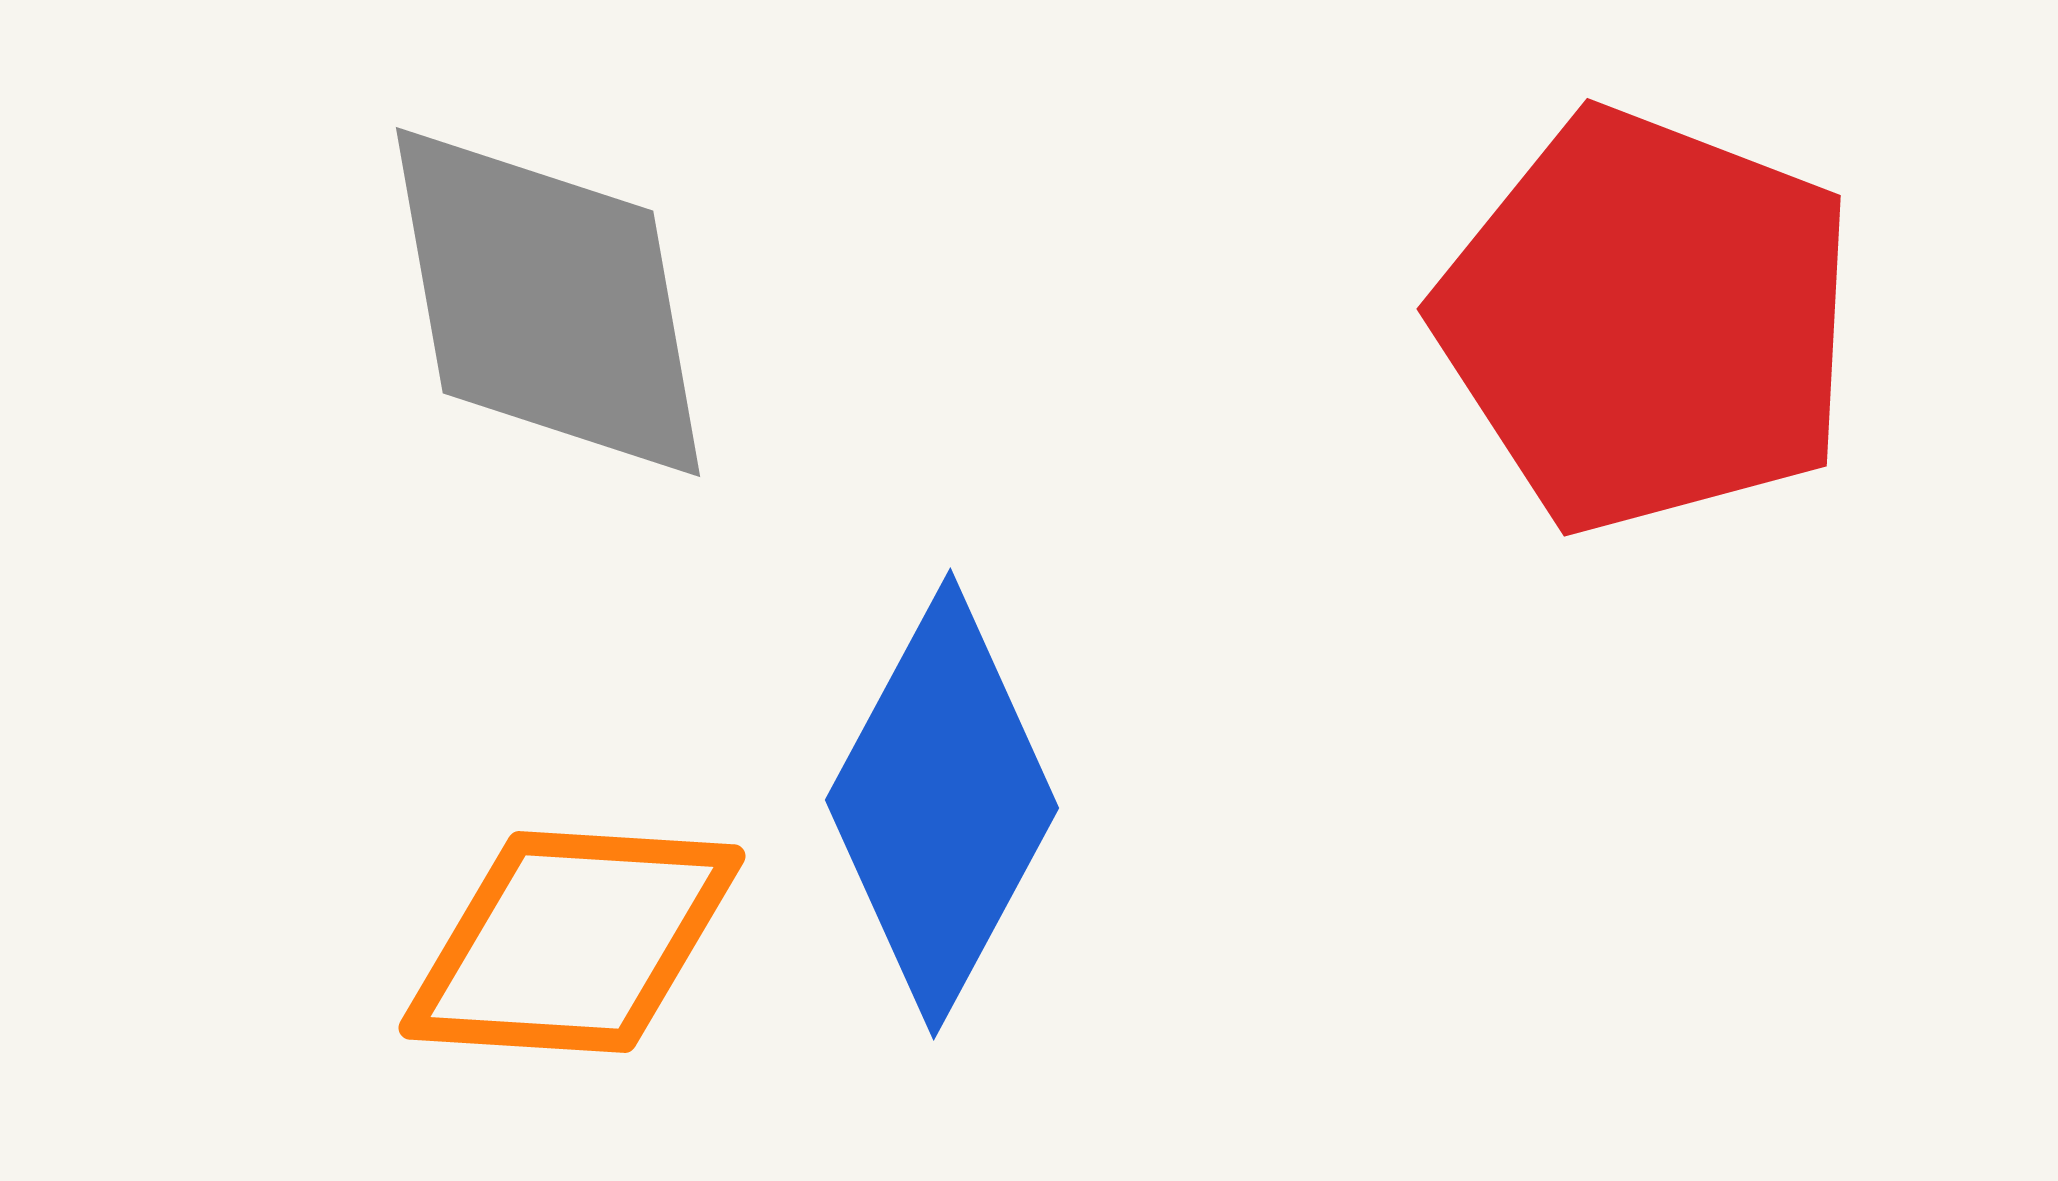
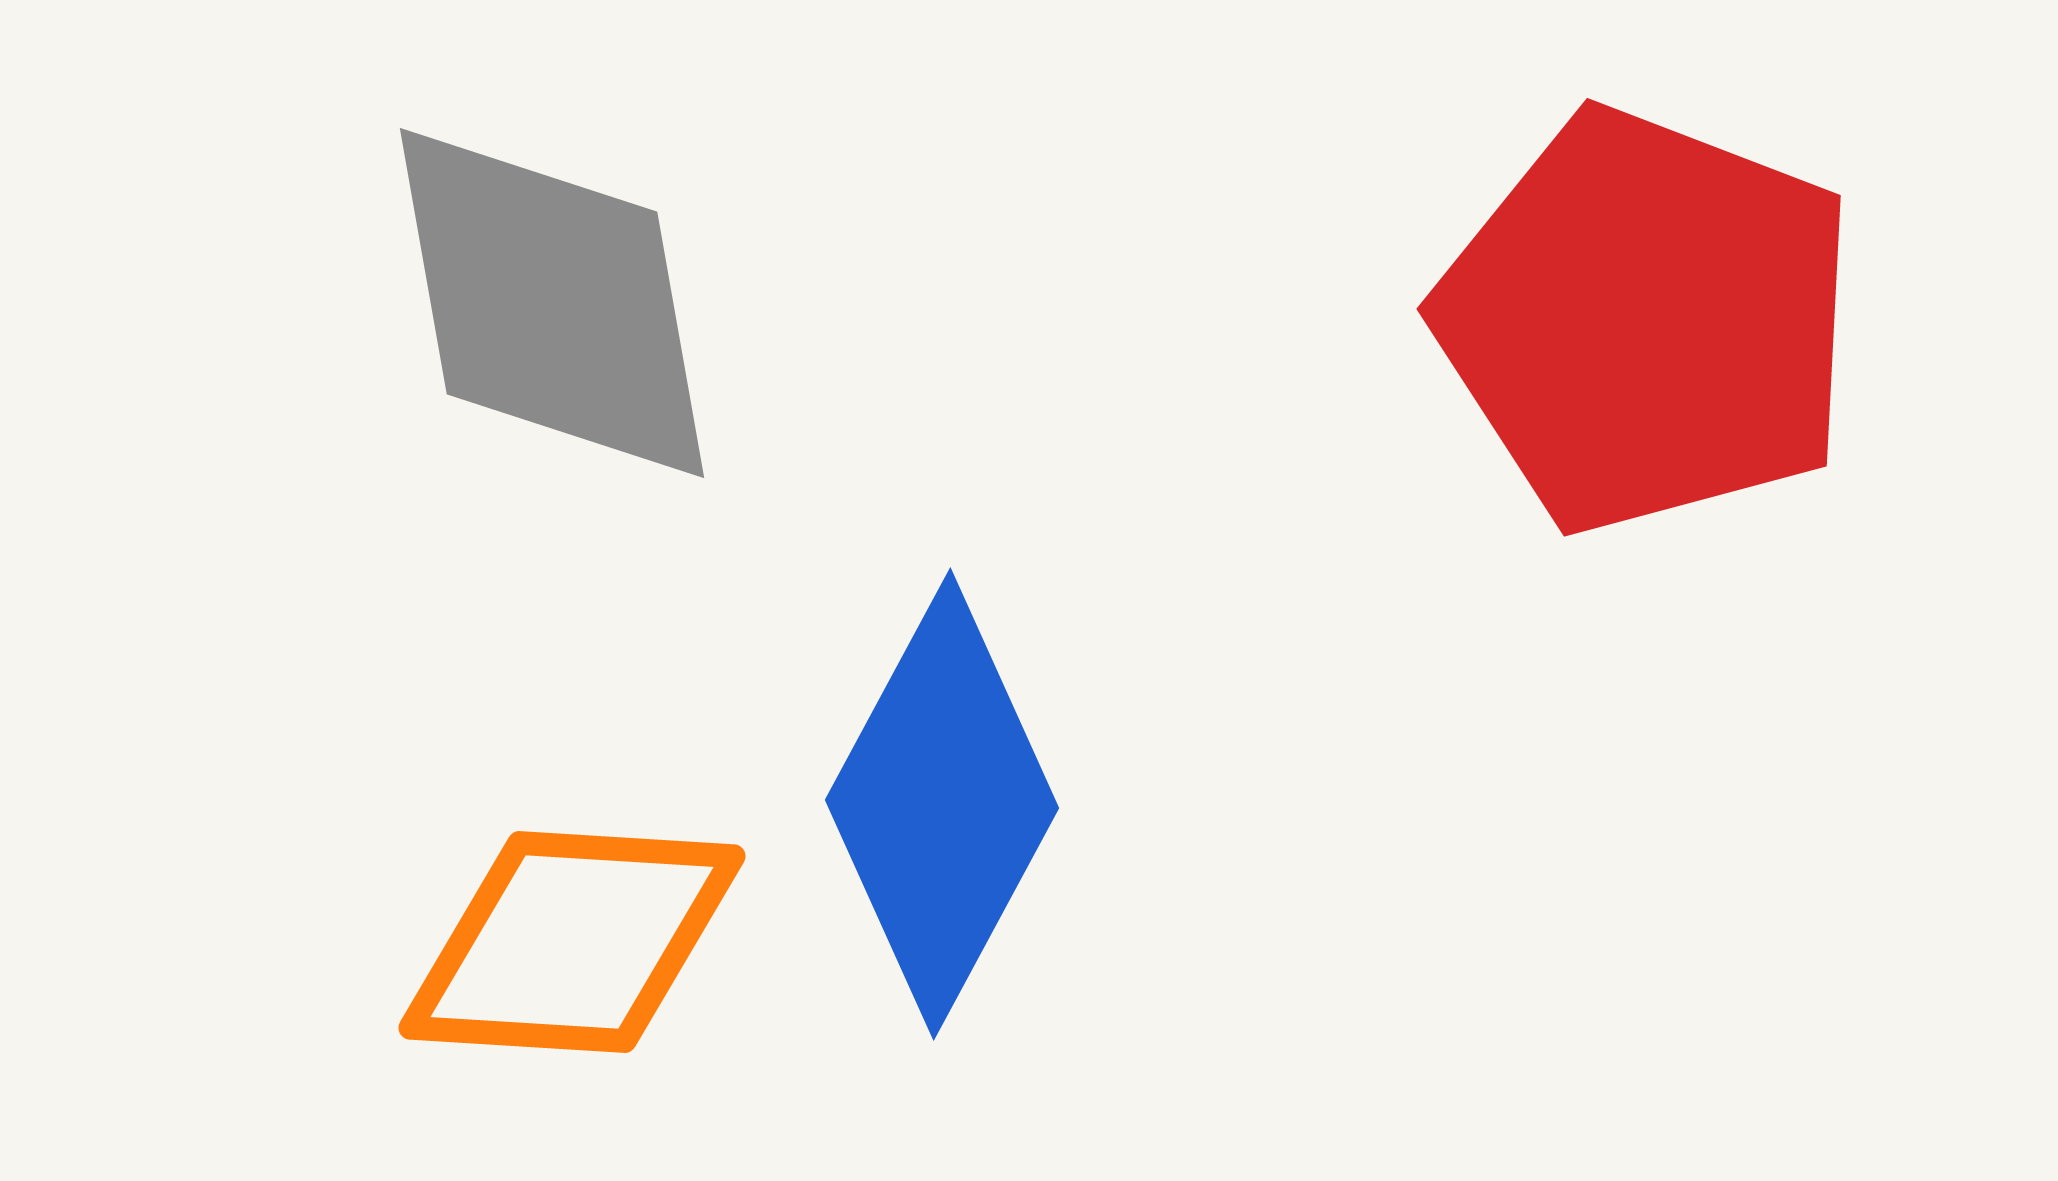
gray diamond: moved 4 px right, 1 px down
